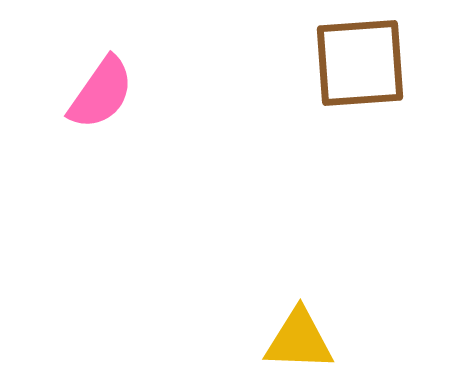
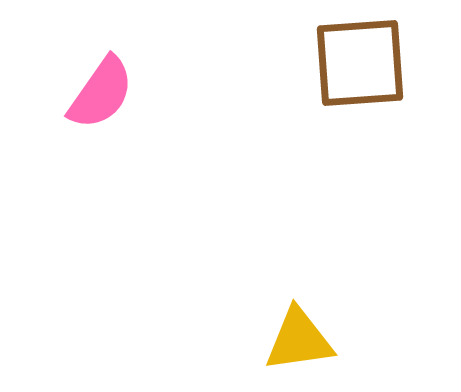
yellow triangle: rotated 10 degrees counterclockwise
